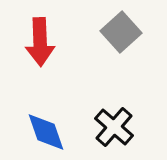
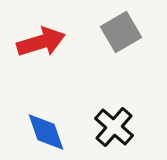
gray square: rotated 12 degrees clockwise
red arrow: moved 1 px right; rotated 105 degrees counterclockwise
